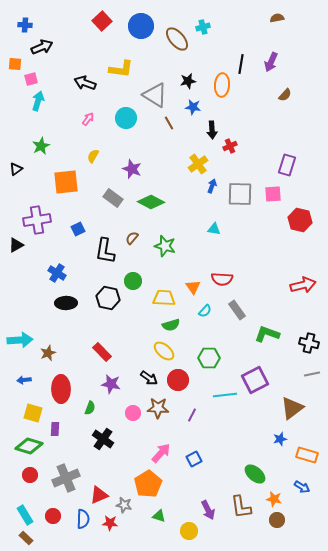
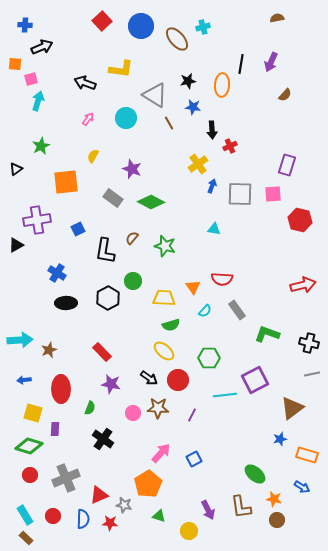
black hexagon at (108, 298): rotated 20 degrees clockwise
brown star at (48, 353): moved 1 px right, 3 px up
